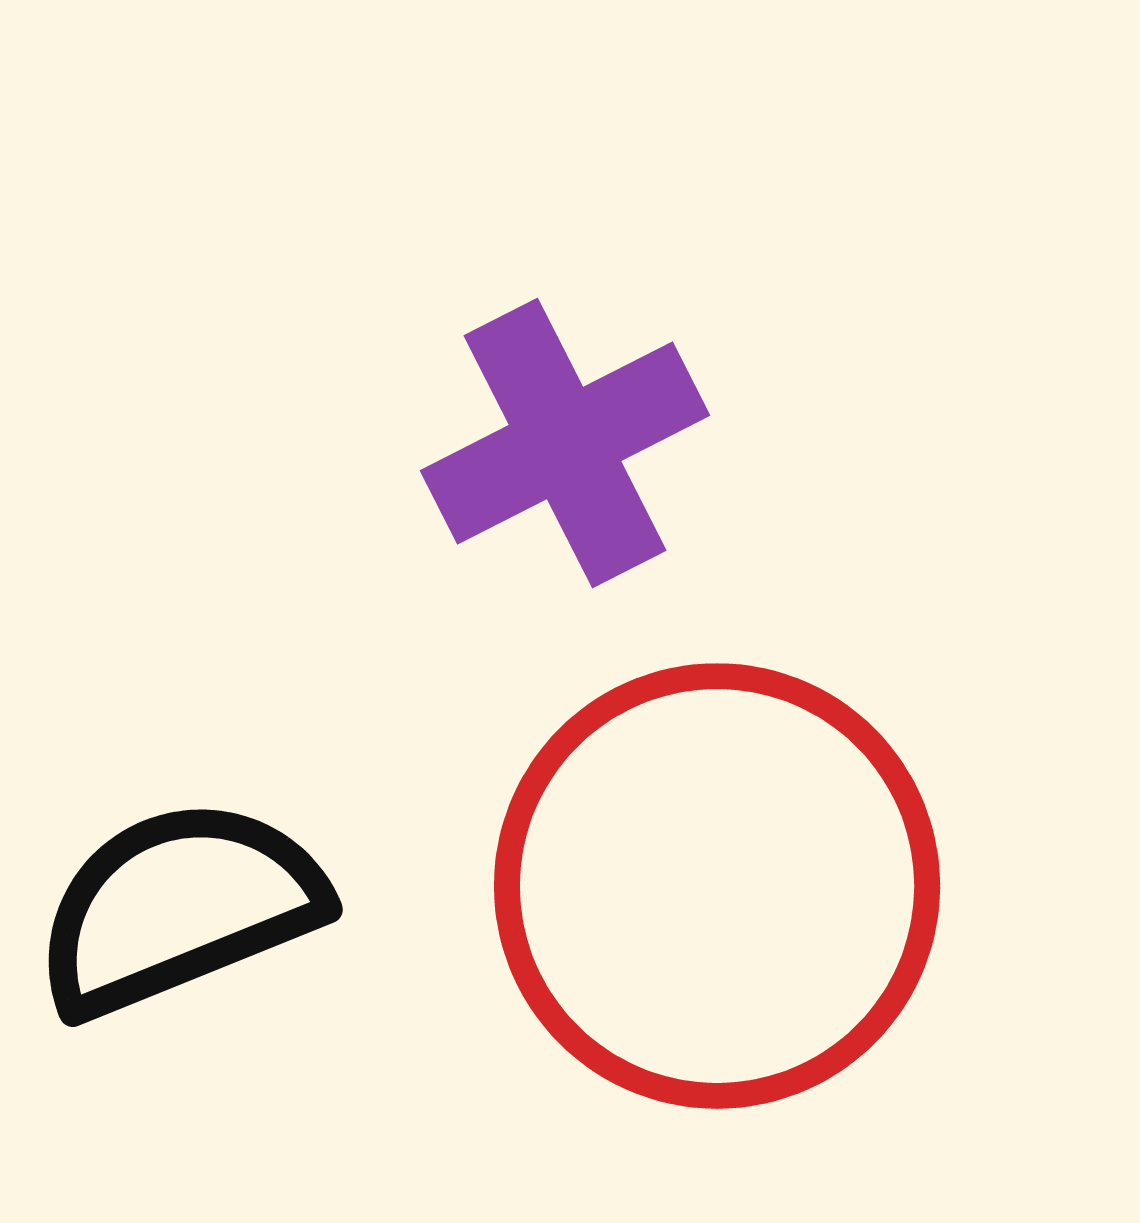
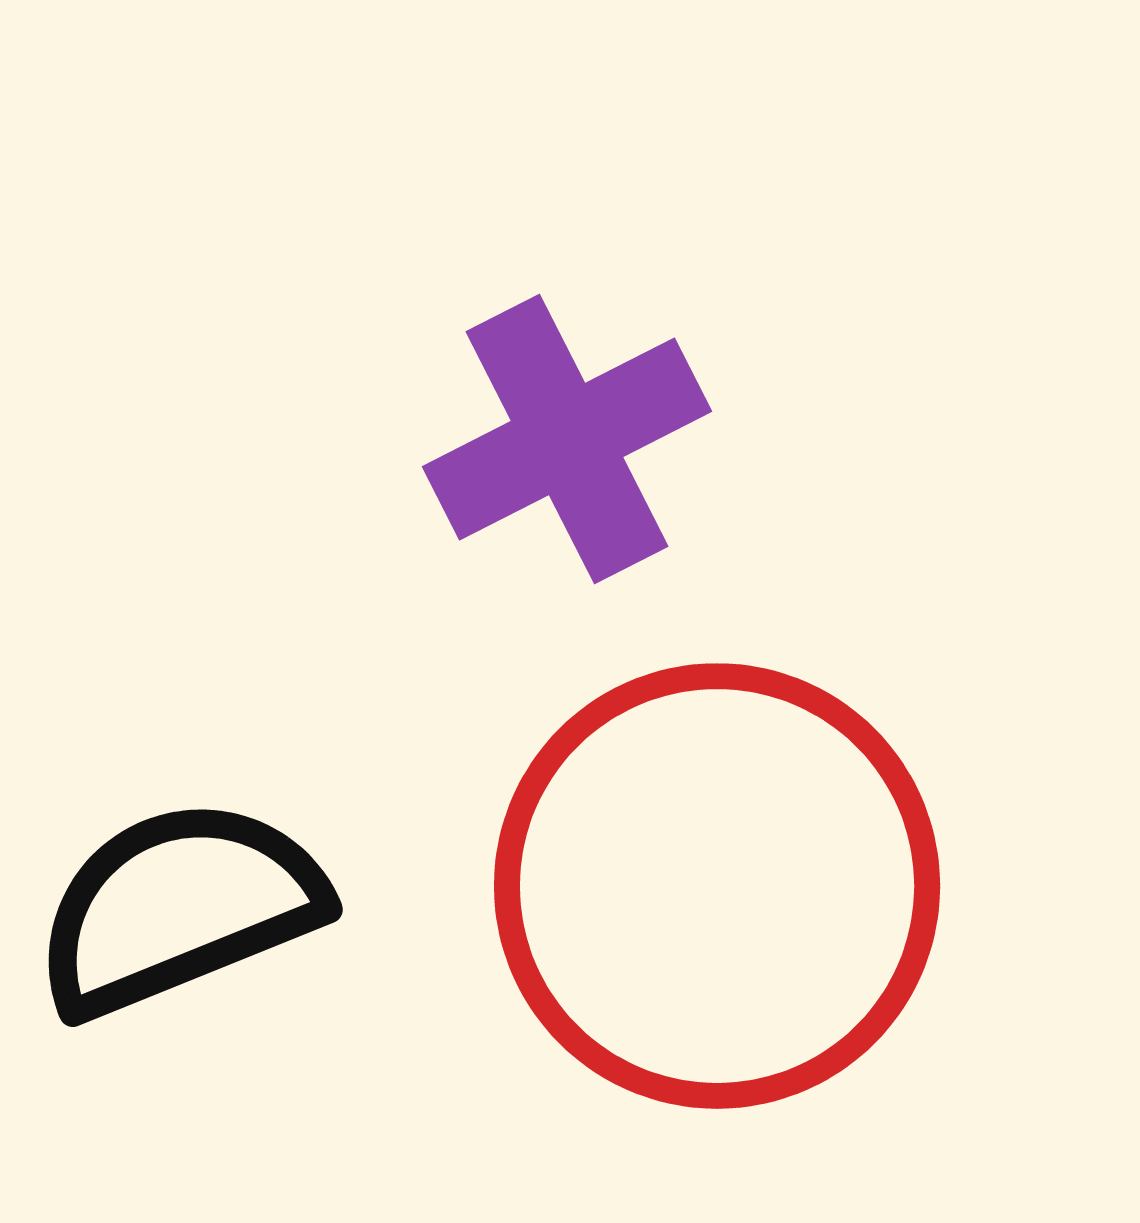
purple cross: moved 2 px right, 4 px up
